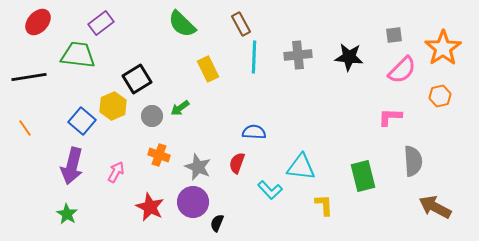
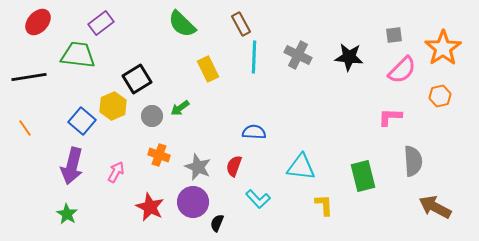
gray cross: rotated 32 degrees clockwise
red semicircle: moved 3 px left, 3 px down
cyan L-shape: moved 12 px left, 9 px down
